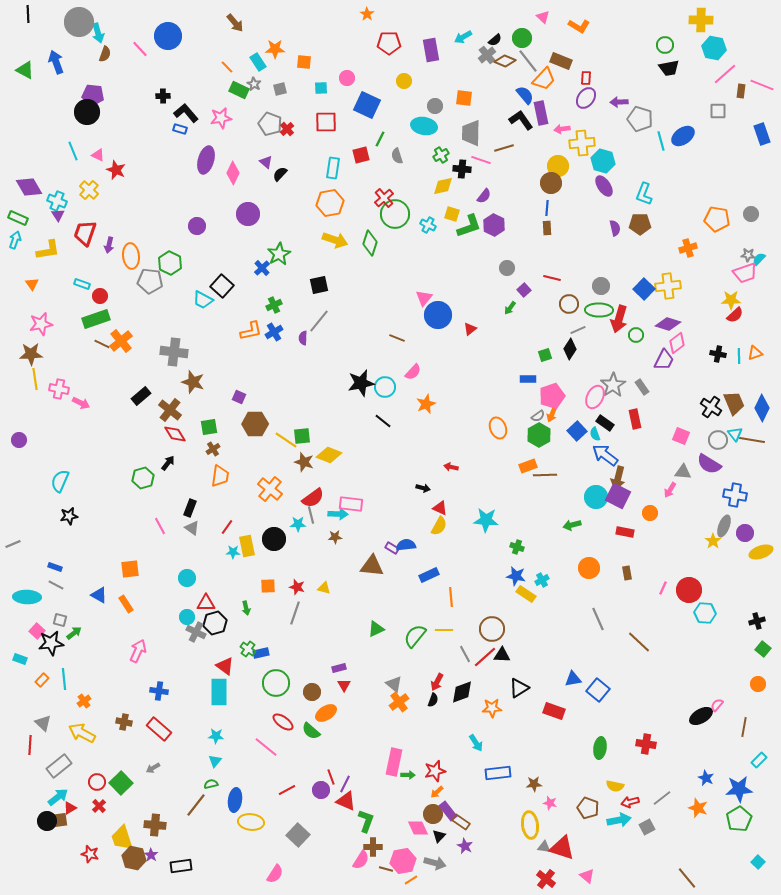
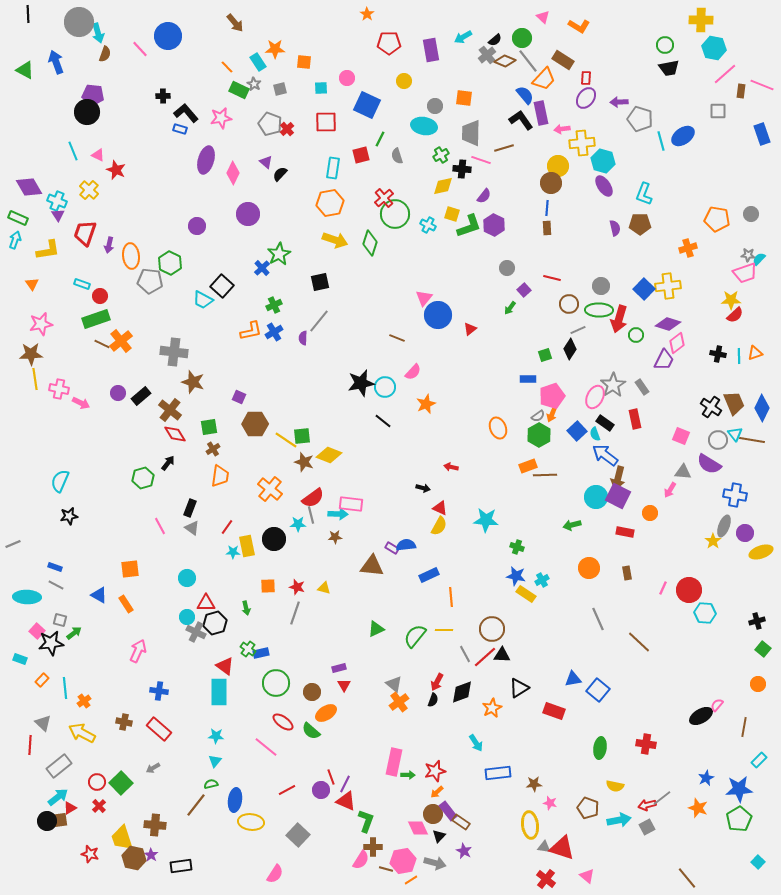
brown rectangle at (561, 61): moved 2 px right, 1 px up; rotated 10 degrees clockwise
black square at (319, 285): moved 1 px right, 3 px up
purple circle at (19, 440): moved 99 px right, 47 px up
cyan line at (64, 679): moved 1 px right, 9 px down
orange star at (492, 708): rotated 24 degrees counterclockwise
blue star at (706, 778): rotated 21 degrees clockwise
red arrow at (630, 802): moved 17 px right, 3 px down
purple star at (465, 846): moved 1 px left, 5 px down
